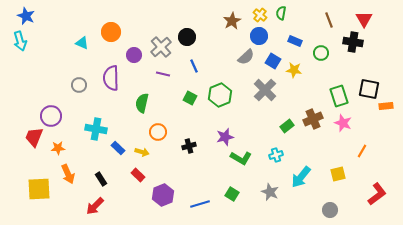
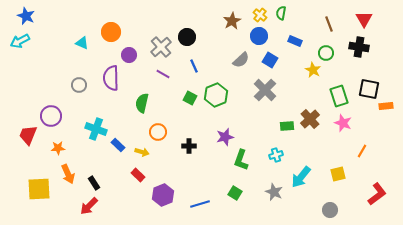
brown line at (329, 20): moved 4 px down
cyan arrow at (20, 41): rotated 78 degrees clockwise
black cross at (353, 42): moved 6 px right, 5 px down
green circle at (321, 53): moved 5 px right
purple circle at (134, 55): moved 5 px left
gray semicircle at (246, 57): moved 5 px left, 3 px down
blue square at (273, 61): moved 3 px left, 1 px up
yellow star at (294, 70): moved 19 px right; rotated 21 degrees clockwise
purple line at (163, 74): rotated 16 degrees clockwise
green hexagon at (220, 95): moved 4 px left
brown cross at (313, 119): moved 3 px left; rotated 18 degrees counterclockwise
green rectangle at (287, 126): rotated 32 degrees clockwise
cyan cross at (96, 129): rotated 10 degrees clockwise
red trapezoid at (34, 137): moved 6 px left, 2 px up
black cross at (189, 146): rotated 16 degrees clockwise
blue rectangle at (118, 148): moved 3 px up
green L-shape at (241, 158): moved 2 px down; rotated 80 degrees clockwise
black rectangle at (101, 179): moved 7 px left, 4 px down
gray star at (270, 192): moved 4 px right
green square at (232, 194): moved 3 px right, 1 px up
red arrow at (95, 206): moved 6 px left
